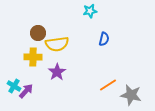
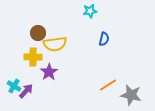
yellow semicircle: moved 2 px left
purple star: moved 8 px left
